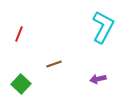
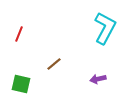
cyan L-shape: moved 2 px right, 1 px down
brown line: rotated 21 degrees counterclockwise
green square: rotated 30 degrees counterclockwise
